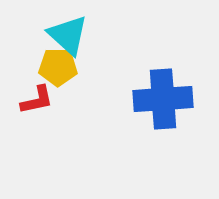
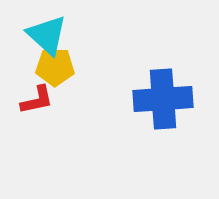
cyan triangle: moved 21 px left
yellow pentagon: moved 3 px left
